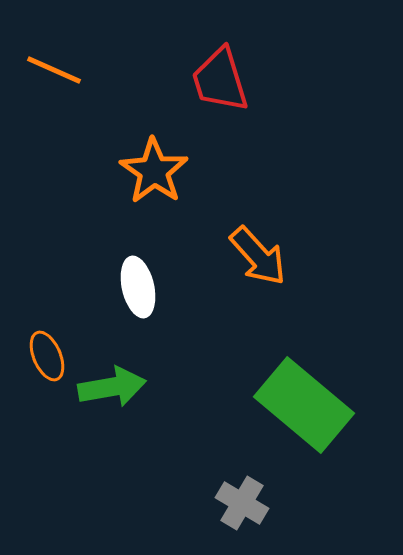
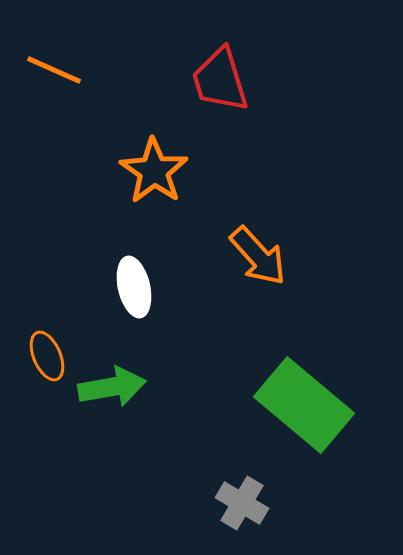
white ellipse: moved 4 px left
